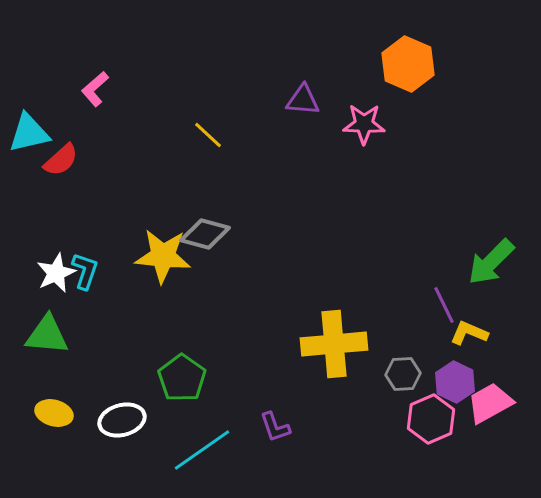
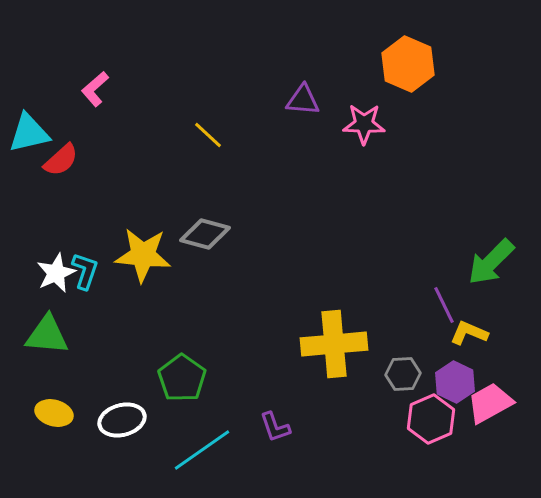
yellow star: moved 20 px left, 1 px up
